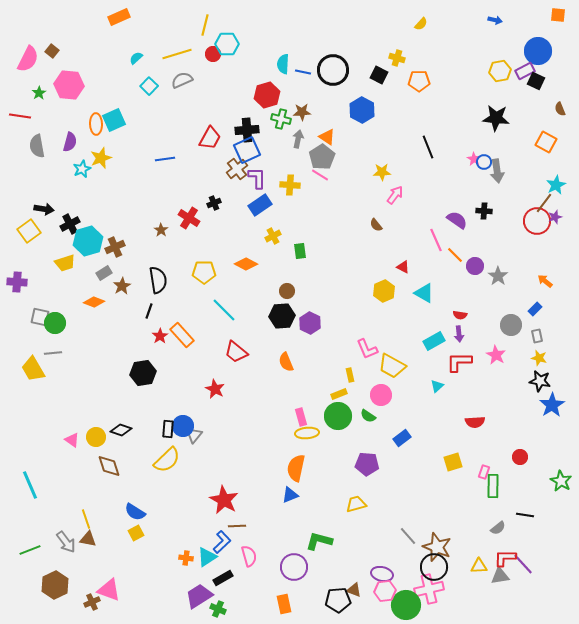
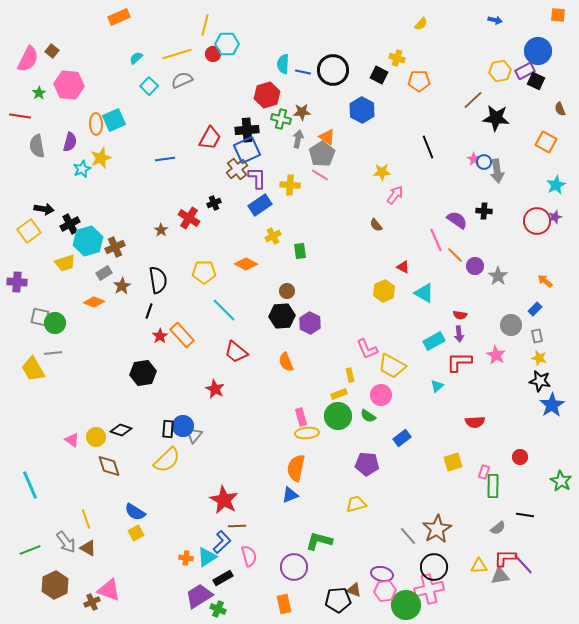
gray pentagon at (322, 157): moved 3 px up
brown line at (544, 203): moved 71 px left, 103 px up; rotated 10 degrees clockwise
brown triangle at (88, 539): moved 9 px down; rotated 18 degrees clockwise
brown star at (437, 547): moved 18 px up; rotated 20 degrees clockwise
